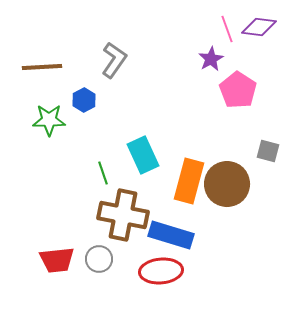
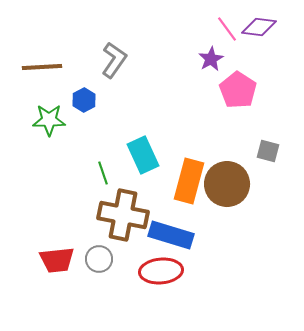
pink line: rotated 16 degrees counterclockwise
